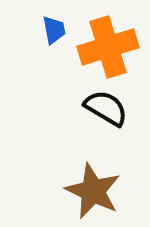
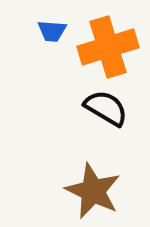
blue trapezoid: moved 2 px left, 1 px down; rotated 104 degrees clockwise
